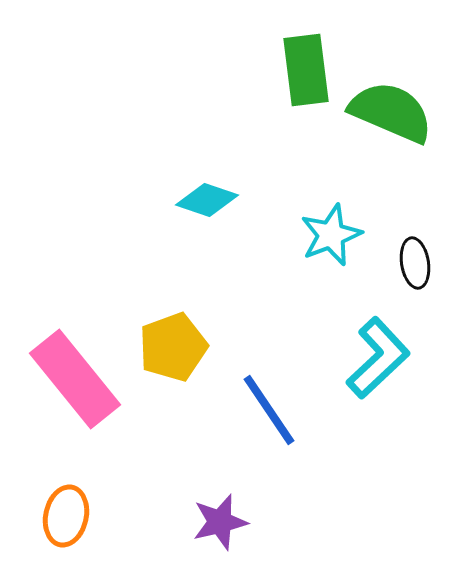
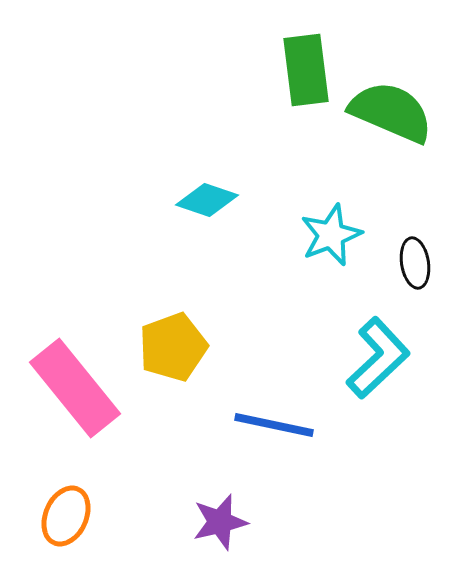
pink rectangle: moved 9 px down
blue line: moved 5 px right, 15 px down; rotated 44 degrees counterclockwise
orange ellipse: rotated 12 degrees clockwise
